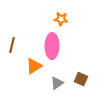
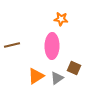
brown line: rotated 63 degrees clockwise
orange triangle: moved 2 px right, 10 px down
brown square: moved 7 px left, 11 px up
gray triangle: moved 5 px up
